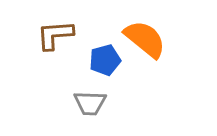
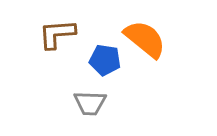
brown L-shape: moved 2 px right, 1 px up
blue pentagon: rotated 24 degrees clockwise
